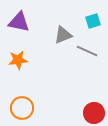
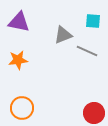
cyan square: rotated 21 degrees clockwise
